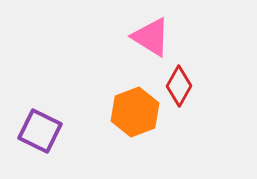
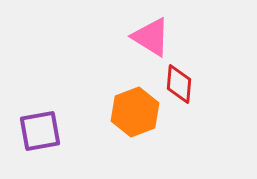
red diamond: moved 2 px up; rotated 24 degrees counterclockwise
purple square: rotated 36 degrees counterclockwise
